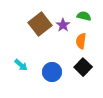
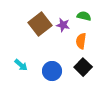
purple star: rotated 24 degrees counterclockwise
blue circle: moved 1 px up
